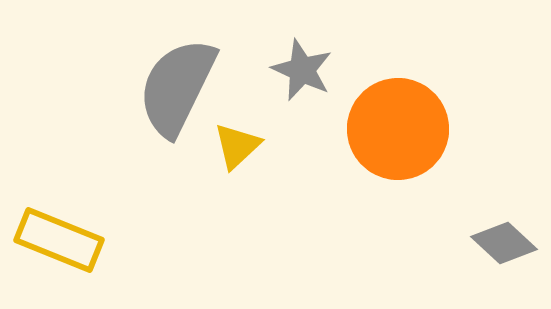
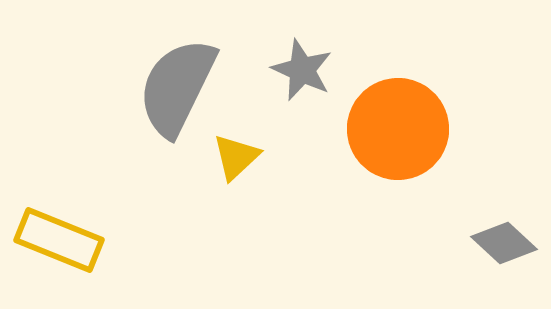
yellow triangle: moved 1 px left, 11 px down
